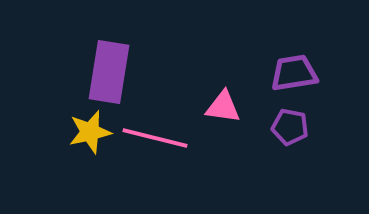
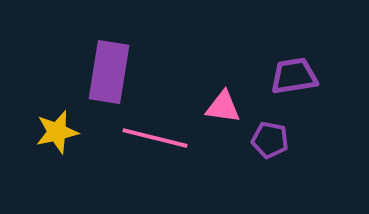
purple trapezoid: moved 3 px down
purple pentagon: moved 20 px left, 13 px down
yellow star: moved 33 px left
